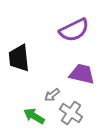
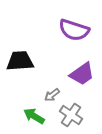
purple semicircle: rotated 44 degrees clockwise
black trapezoid: moved 1 px right, 3 px down; rotated 92 degrees clockwise
purple trapezoid: rotated 132 degrees clockwise
gray cross: moved 2 px down
